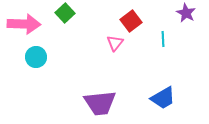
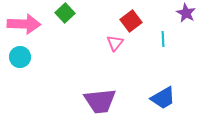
cyan circle: moved 16 px left
purple trapezoid: moved 2 px up
